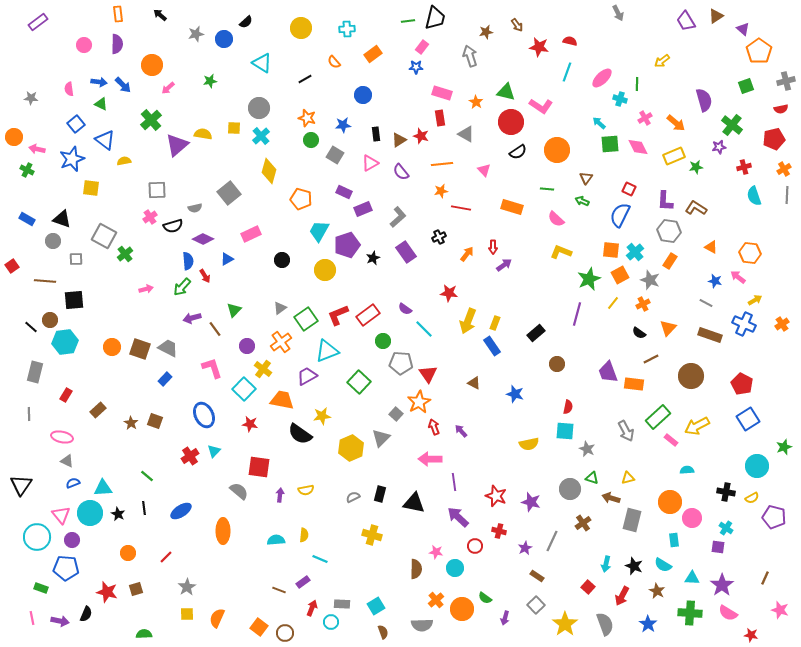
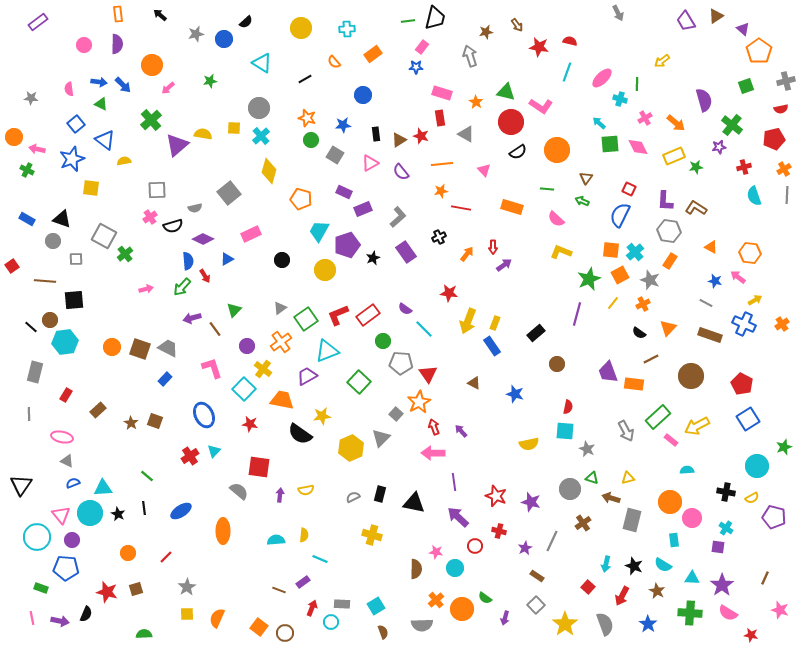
pink arrow at (430, 459): moved 3 px right, 6 px up
